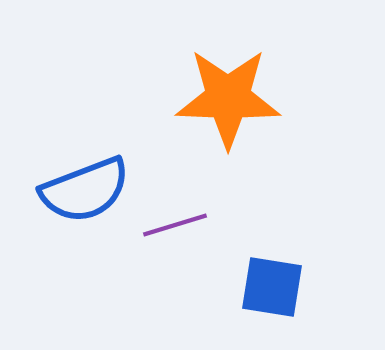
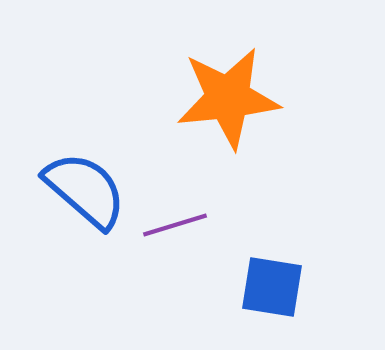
orange star: rotated 8 degrees counterclockwise
blue semicircle: rotated 118 degrees counterclockwise
